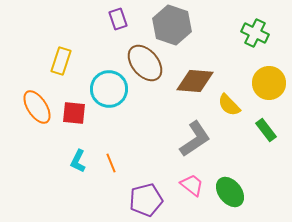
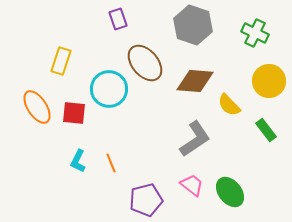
gray hexagon: moved 21 px right
yellow circle: moved 2 px up
